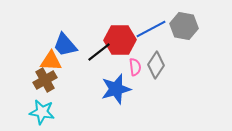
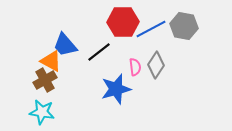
red hexagon: moved 3 px right, 18 px up
orange triangle: rotated 25 degrees clockwise
